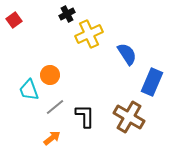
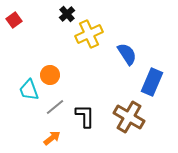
black cross: rotated 14 degrees counterclockwise
